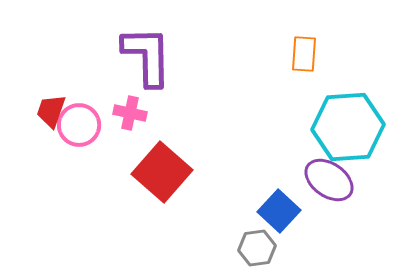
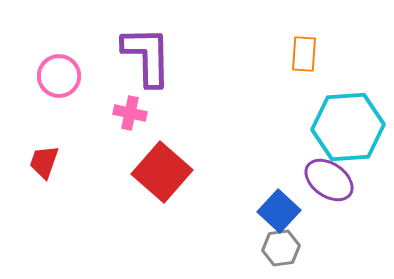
red trapezoid: moved 7 px left, 51 px down
pink circle: moved 20 px left, 49 px up
gray hexagon: moved 24 px right
